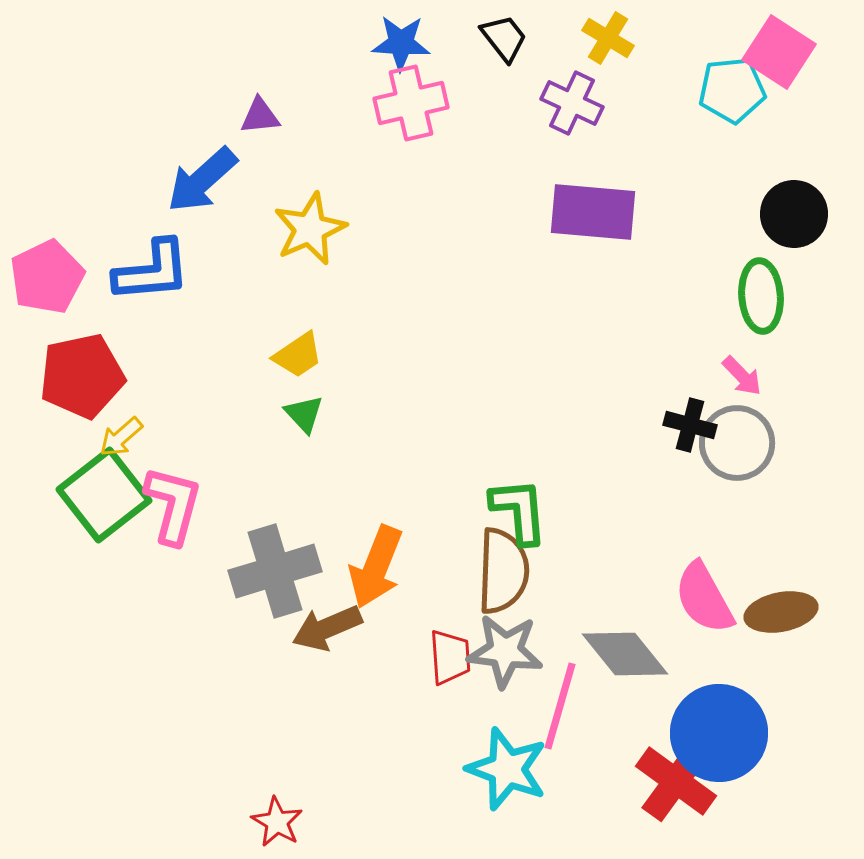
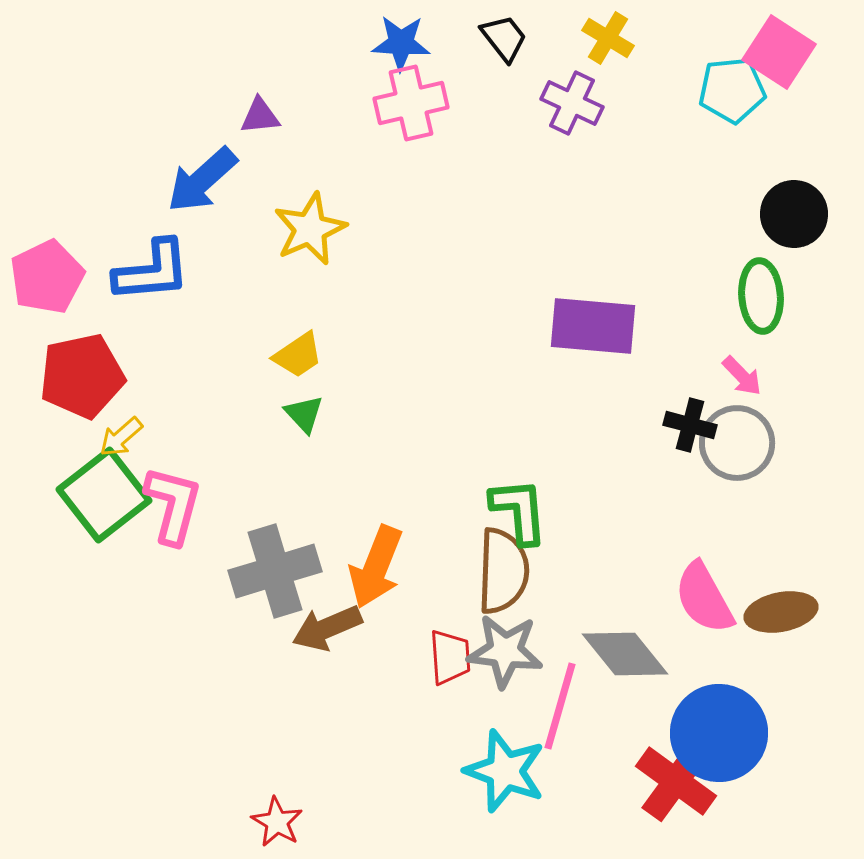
purple rectangle: moved 114 px down
cyan star: moved 2 px left, 2 px down
